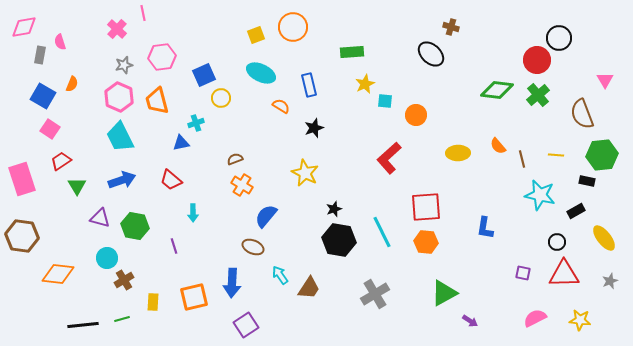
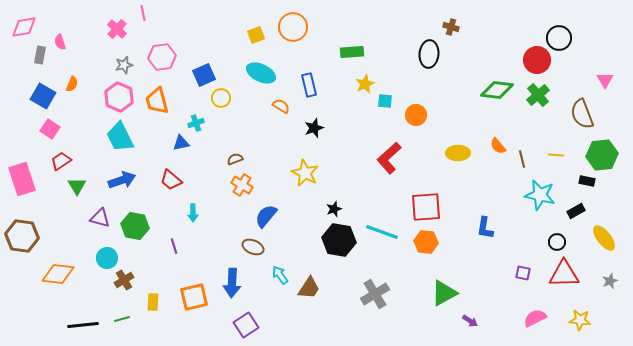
black ellipse at (431, 54): moved 2 px left; rotated 52 degrees clockwise
cyan line at (382, 232): rotated 44 degrees counterclockwise
